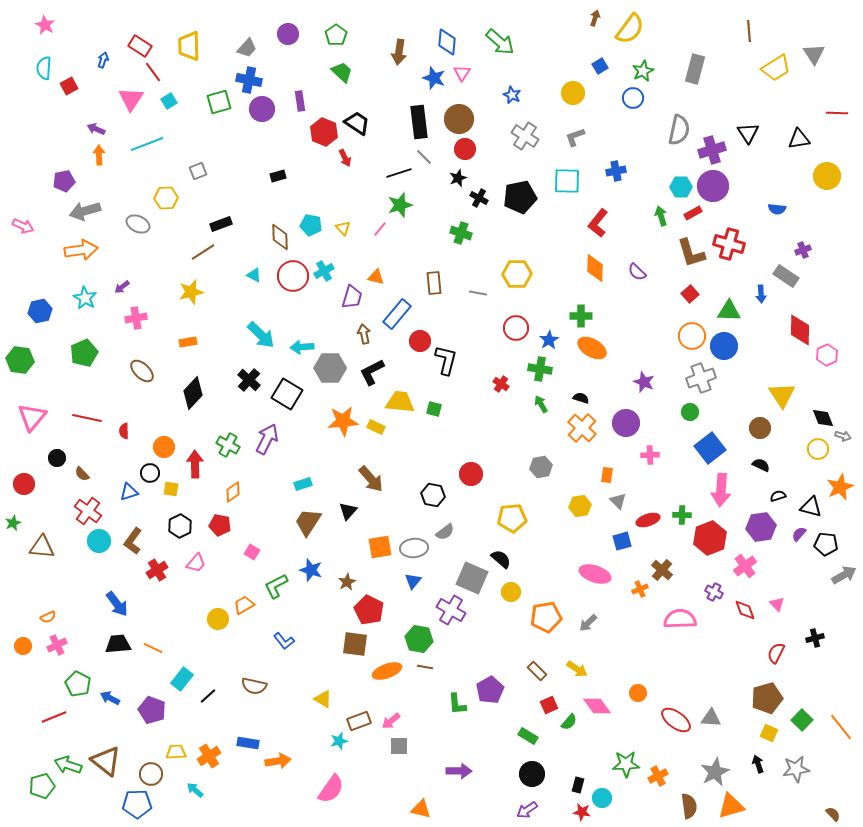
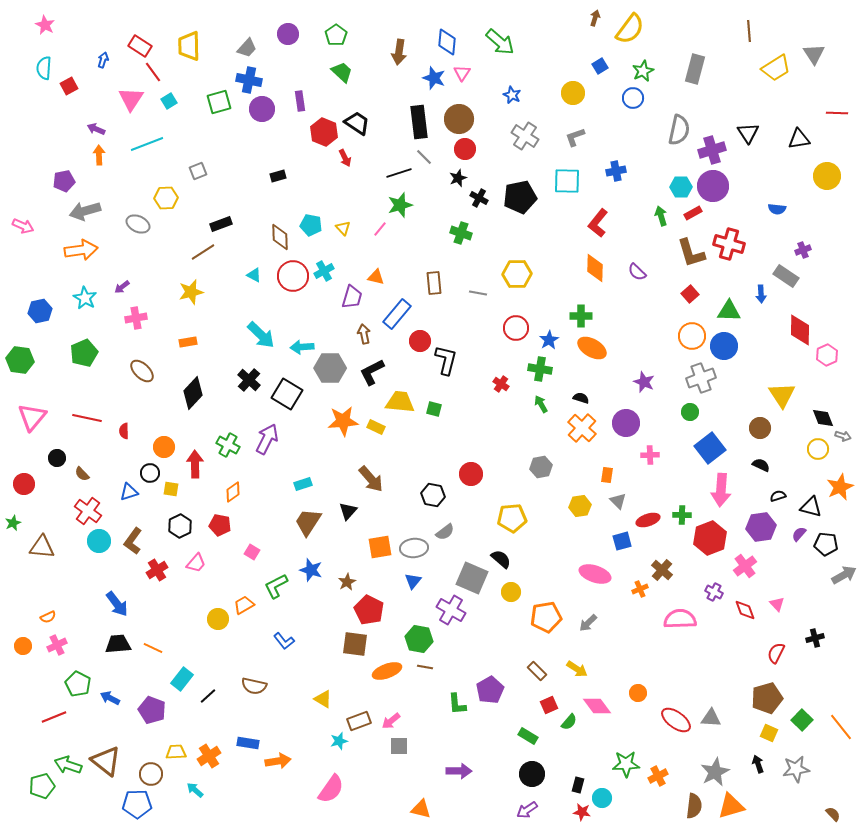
brown semicircle at (689, 806): moved 5 px right; rotated 15 degrees clockwise
